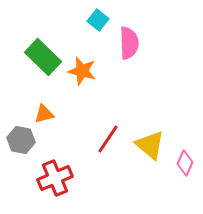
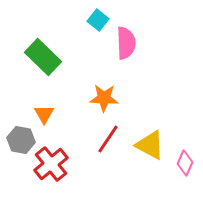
pink semicircle: moved 3 px left
orange star: moved 22 px right, 27 px down; rotated 12 degrees counterclockwise
orange triangle: rotated 45 degrees counterclockwise
yellow triangle: rotated 12 degrees counterclockwise
red cross: moved 4 px left, 14 px up; rotated 16 degrees counterclockwise
